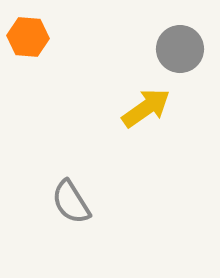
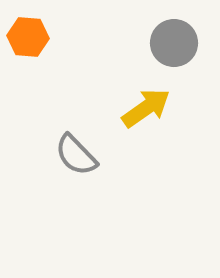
gray circle: moved 6 px left, 6 px up
gray semicircle: moved 5 px right, 47 px up; rotated 12 degrees counterclockwise
